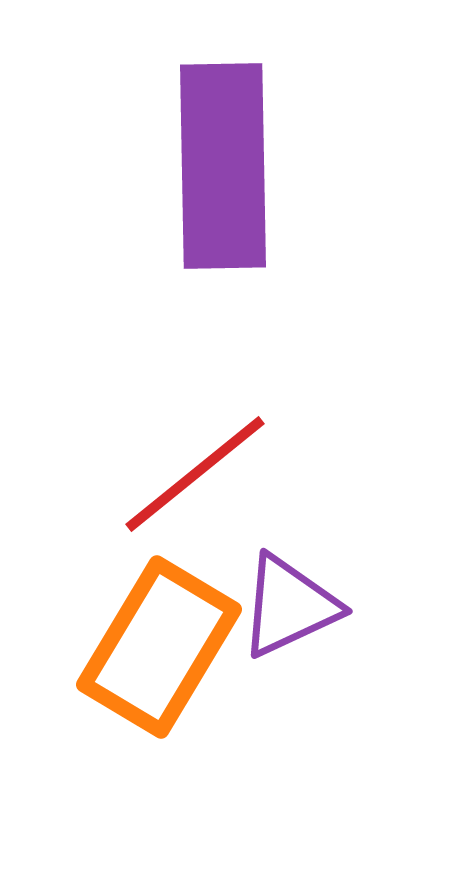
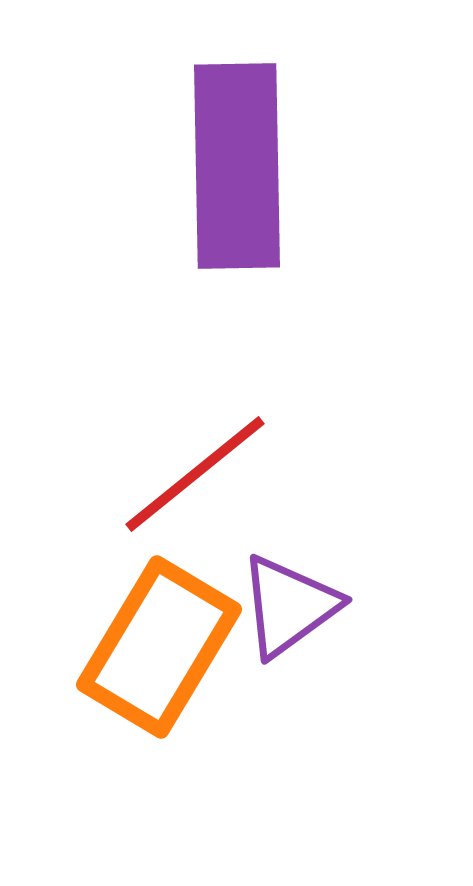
purple rectangle: moved 14 px right
purple triangle: rotated 11 degrees counterclockwise
